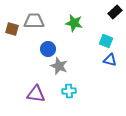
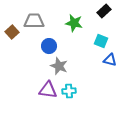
black rectangle: moved 11 px left, 1 px up
brown square: moved 3 px down; rotated 32 degrees clockwise
cyan square: moved 5 px left
blue circle: moved 1 px right, 3 px up
purple triangle: moved 12 px right, 4 px up
